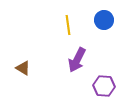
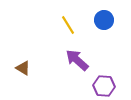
yellow line: rotated 24 degrees counterclockwise
purple arrow: rotated 105 degrees clockwise
